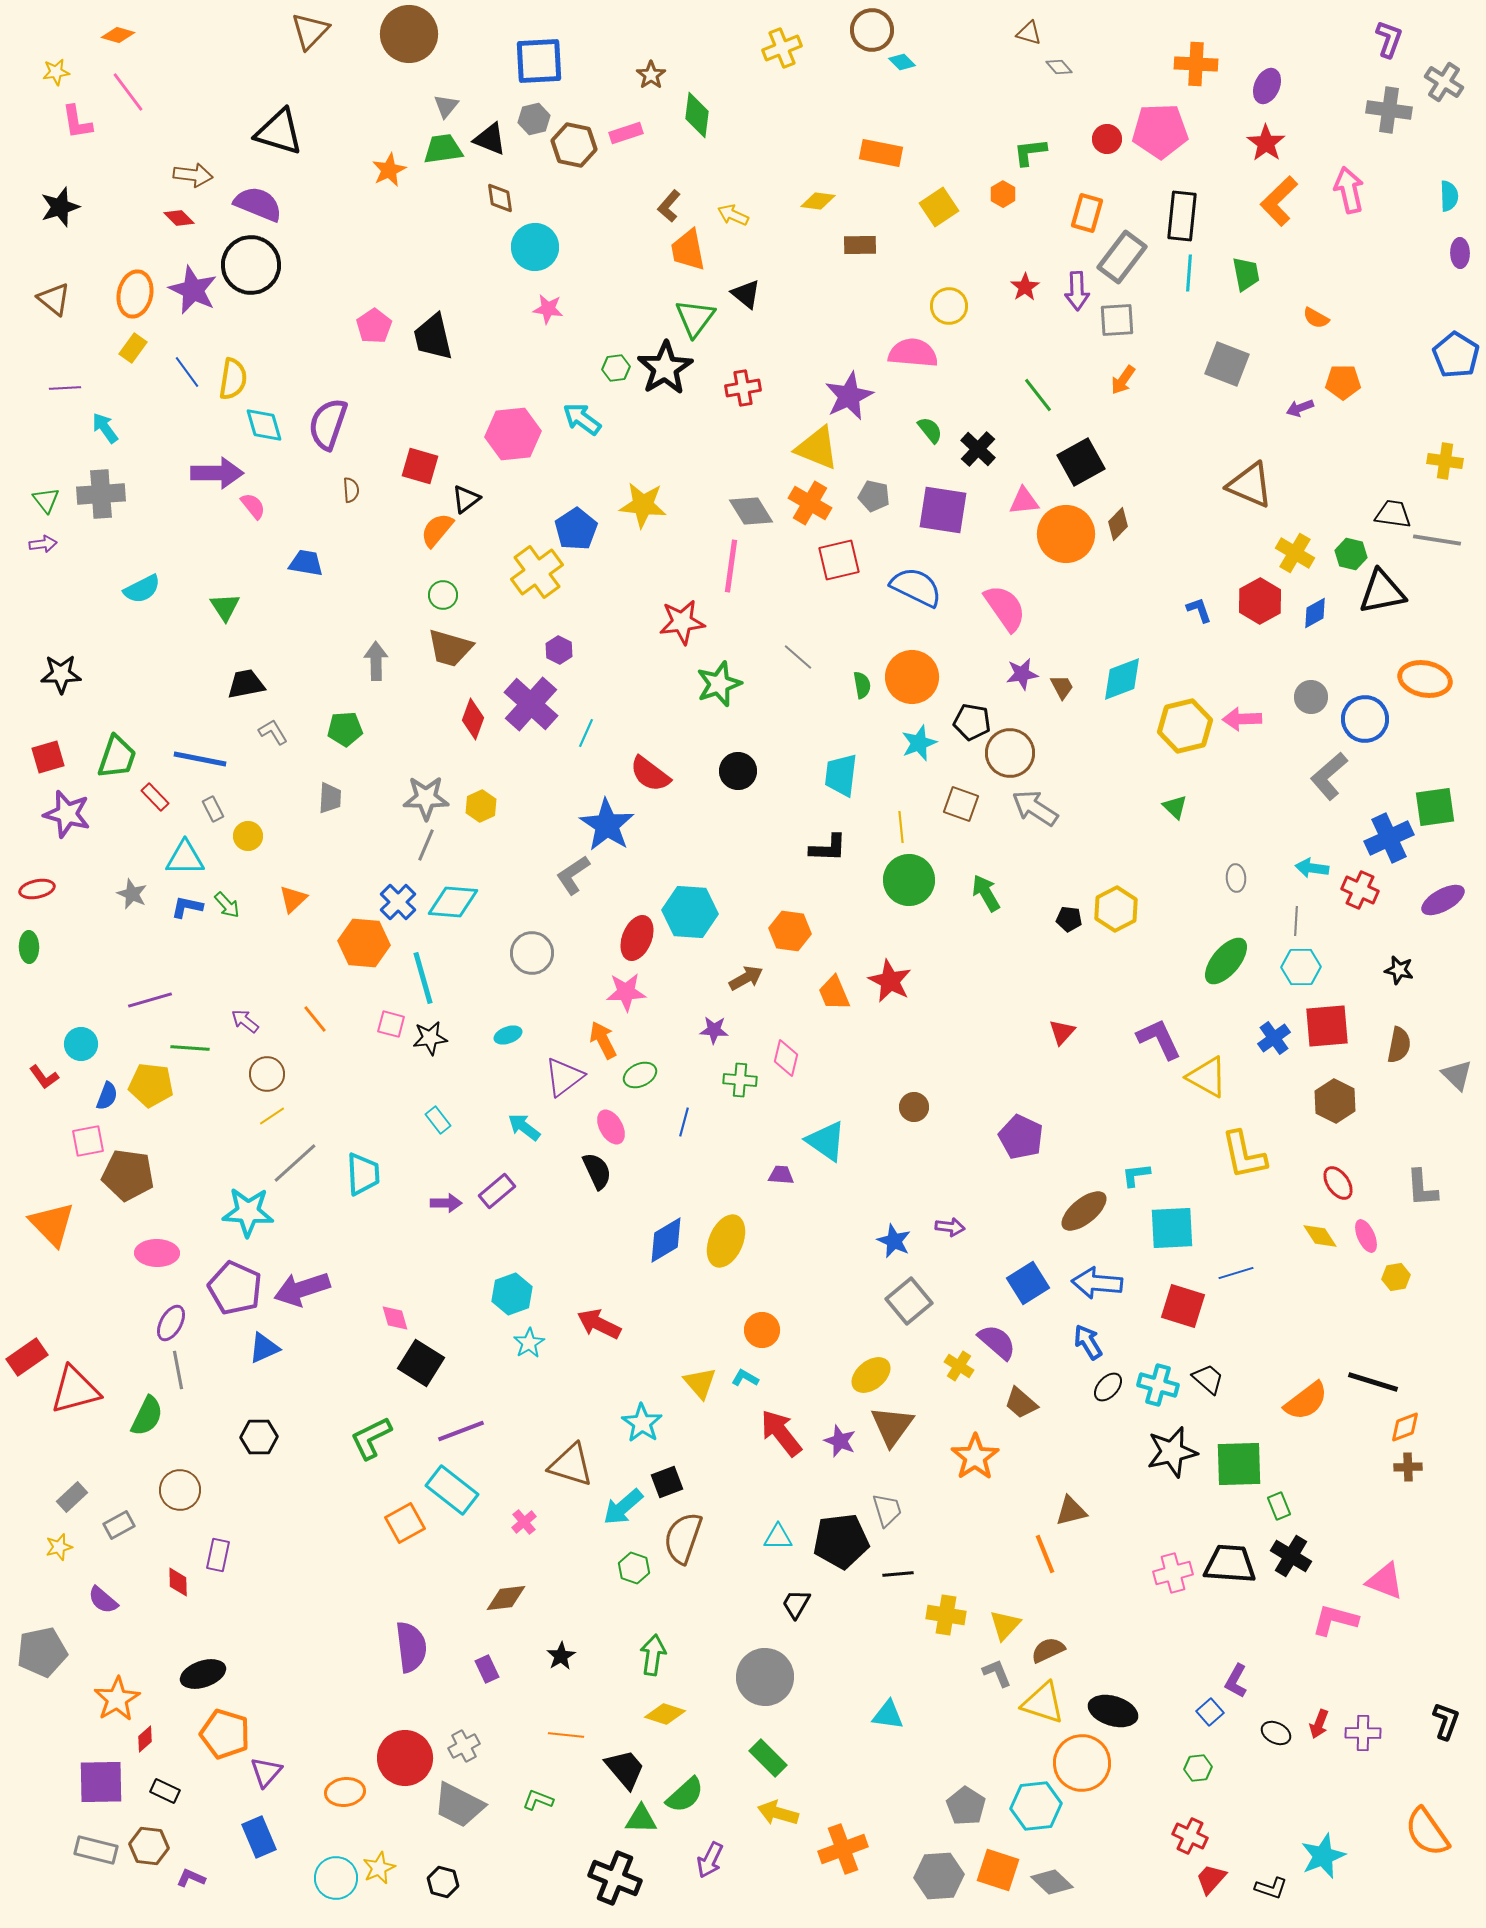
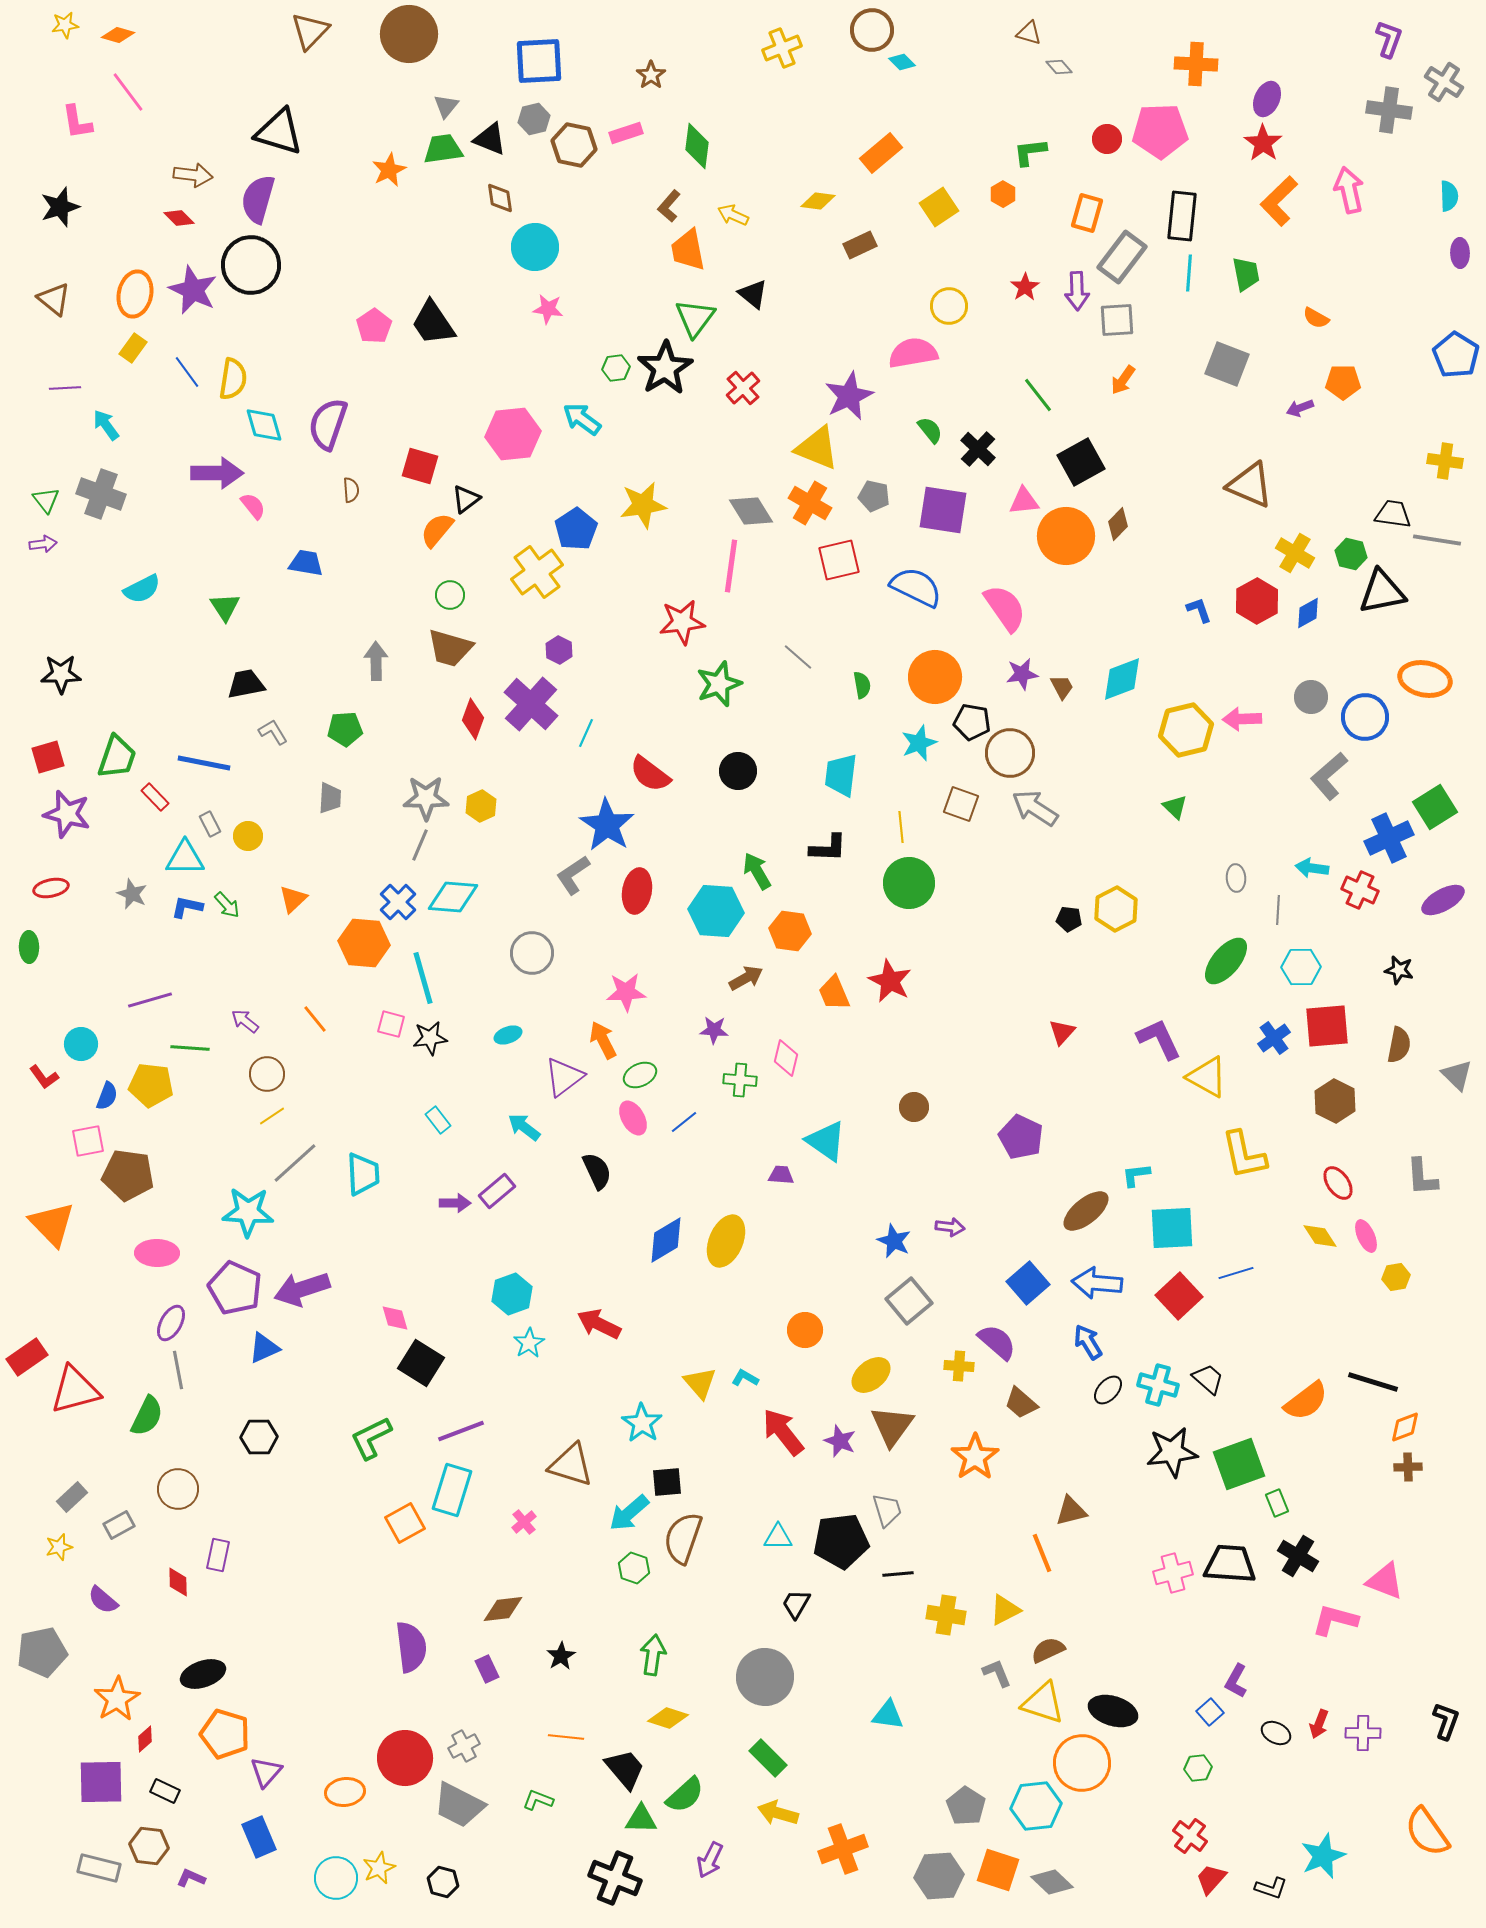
yellow star at (56, 72): moved 9 px right, 47 px up
purple ellipse at (1267, 86): moved 13 px down
green diamond at (697, 115): moved 31 px down
red star at (1266, 143): moved 3 px left
orange rectangle at (881, 153): rotated 51 degrees counterclockwise
purple semicircle at (258, 204): moved 5 px up; rotated 96 degrees counterclockwise
brown rectangle at (860, 245): rotated 24 degrees counterclockwise
black triangle at (746, 294): moved 7 px right
black trapezoid at (433, 337): moved 14 px up; rotated 21 degrees counterclockwise
pink semicircle at (913, 353): rotated 15 degrees counterclockwise
red cross at (743, 388): rotated 32 degrees counterclockwise
cyan arrow at (105, 428): moved 1 px right, 3 px up
gray cross at (101, 494): rotated 24 degrees clockwise
yellow star at (643, 505): rotated 15 degrees counterclockwise
orange circle at (1066, 534): moved 2 px down
green circle at (443, 595): moved 7 px right
red hexagon at (1260, 601): moved 3 px left
blue diamond at (1315, 613): moved 7 px left
orange circle at (912, 677): moved 23 px right
blue circle at (1365, 719): moved 2 px up
yellow hexagon at (1185, 726): moved 1 px right, 4 px down
blue line at (200, 759): moved 4 px right, 4 px down
green square at (1435, 807): rotated 24 degrees counterclockwise
gray rectangle at (213, 809): moved 3 px left, 15 px down
gray line at (426, 845): moved 6 px left
green circle at (909, 880): moved 3 px down
red ellipse at (37, 889): moved 14 px right, 1 px up
green arrow at (986, 893): moved 229 px left, 22 px up
cyan diamond at (453, 902): moved 5 px up
cyan hexagon at (690, 912): moved 26 px right, 1 px up
gray line at (1296, 921): moved 18 px left, 11 px up
red ellipse at (637, 938): moved 47 px up; rotated 12 degrees counterclockwise
blue line at (684, 1122): rotated 36 degrees clockwise
pink ellipse at (611, 1127): moved 22 px right, 9 px up
gray L-shape at (1422, 1188): moved 11 px up
purple arrow at (446, 1203): moved 9 px right
brown ellipse at (1084, 1211): moved 2 px right
blue square at (1028, 1283): rotated 9 degrees counterclockwise
red square at (1183, 1306): moved 4 px left, 10 px up; rotated 30 degrees clockwise
orange circle at (762, 1330): moved 43 px right
yellow cross at (959, 1366): rotated 28 degrees counterclockwise
black ellipse at (1108, 1387): moved 3 px down
red arrow at (781, 1433): moved 2 px right, 1 px up
black star at (1172, 1452): rotated 6 degrees clockwise
green square at (1239, 1464): rotated 18 degrees counterclockwise
black square at (667, 1482): rotated 16 degrees clockwise
brown circle at (180, 1490): moved 2 px left, 1 px up
cyan rectangle at (452, 1490): rotated 69 degrees clockwise
green rectangle at (1279, 1506): moved 2 px left, 3 px up
cyan arrow at (623, 1507): moved 6 px right, 6 px down
orange line at (1045, 1554): moved 3 px left, 1 px up
black cross at (1291, 1556): moved 7 px right
brown diamond at (506, 1598): moved 3 px left, 11 px down
yellow triangle at (1005, 1625): moved 15 px up; rotated 20 degrees clockwise
yellow diamond at (665, 1714): moved 3 px right, 4 px down
orange line at (566, 1735): moved 2 px down
red cross at (1190, 1836): rotated 12 degrees clockwise
gray rectangle at (96, 1850): moved 3 px right, 18 px down
